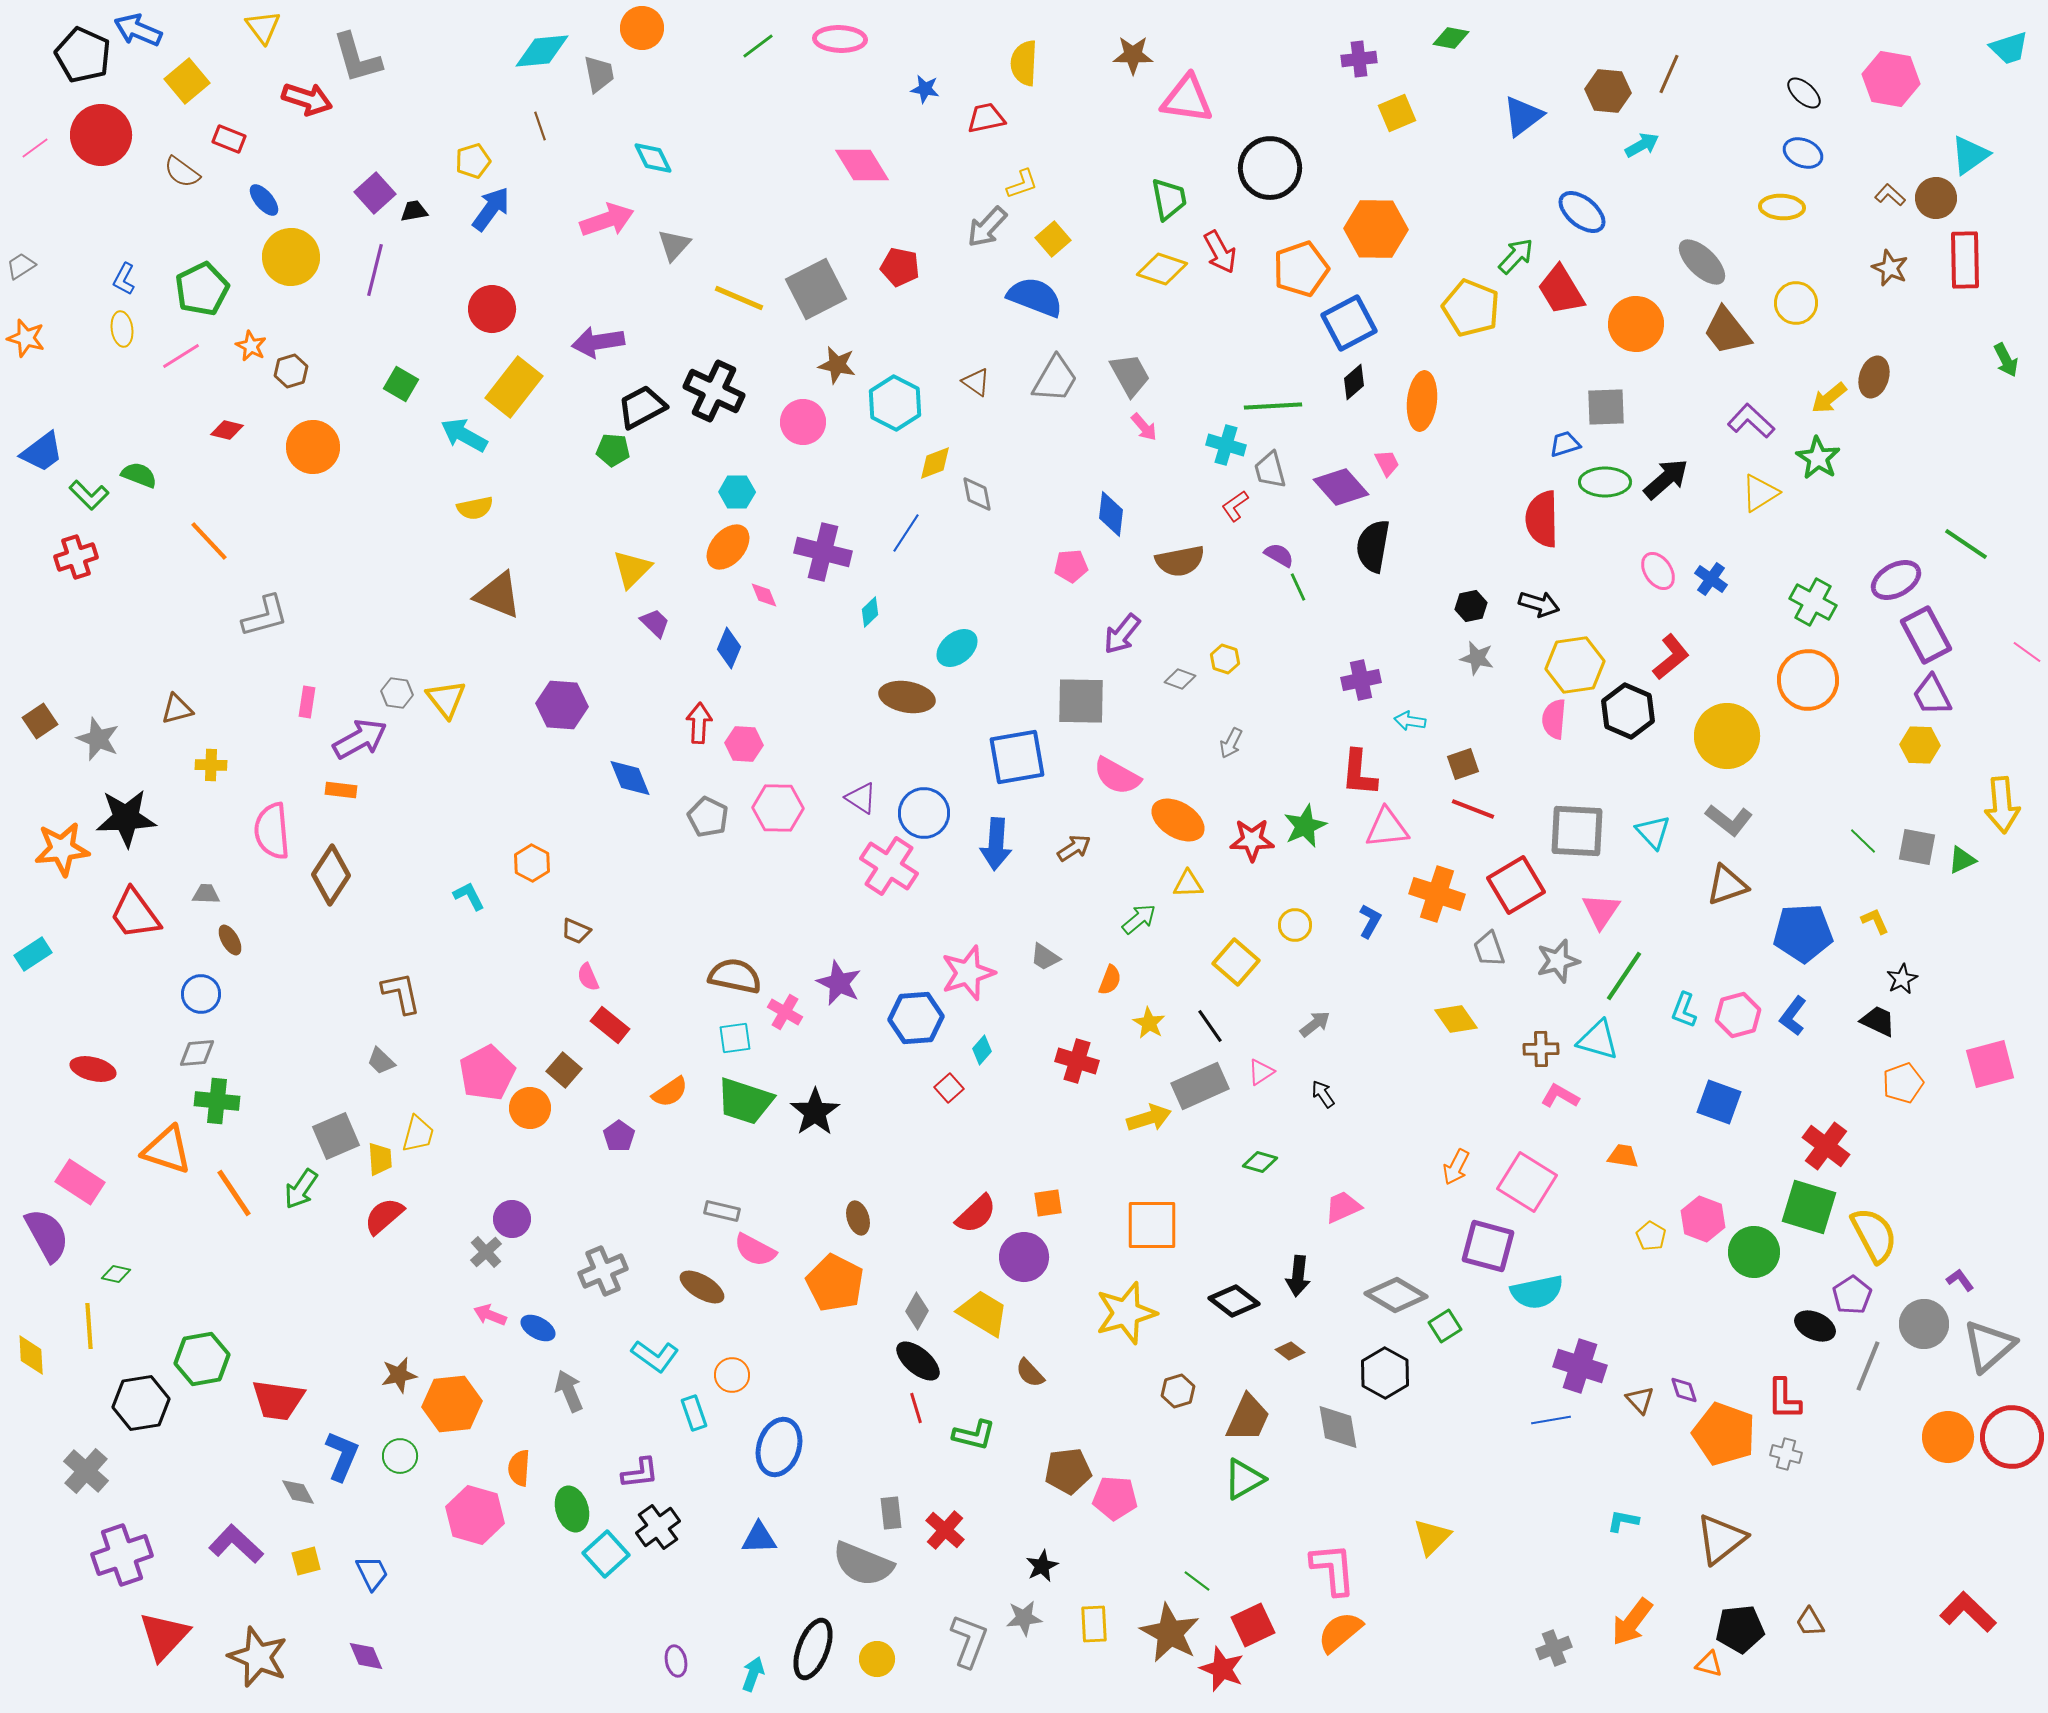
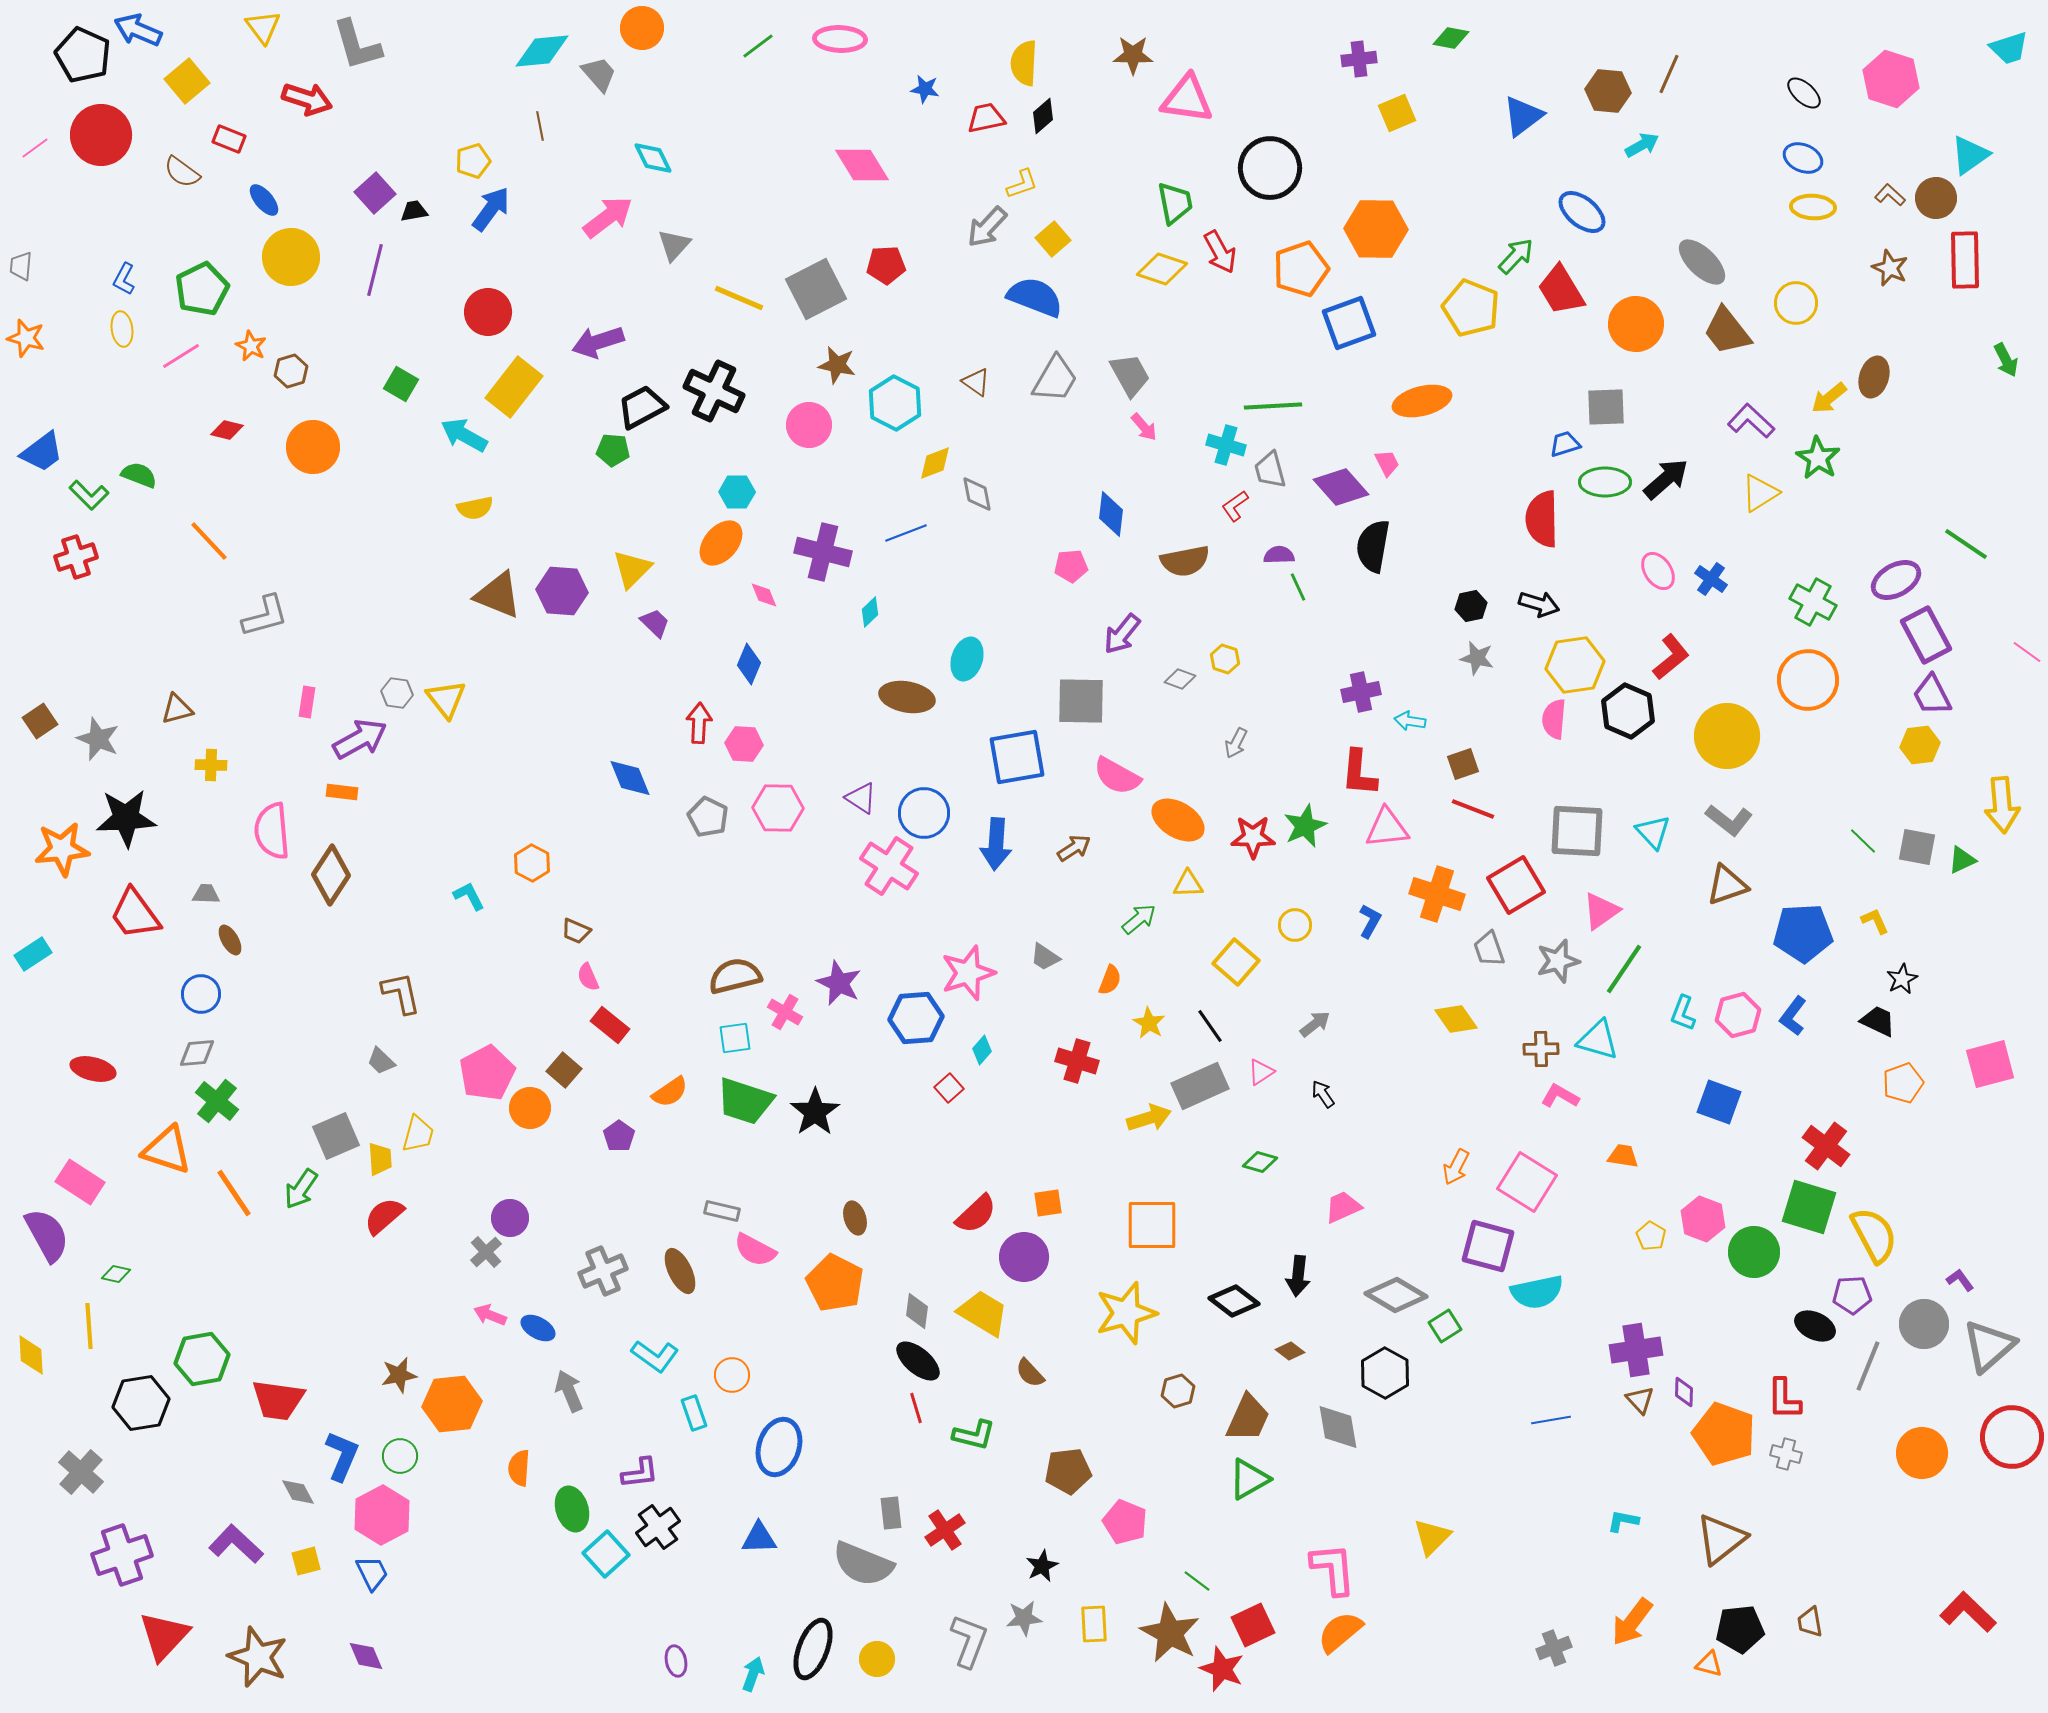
gray L-shape at (357, 58): moved 13 px up
gray trapezoid at (599, 74): rotated 30 degrees counterclockwise
pink hexagon at (1891, 79): rotated 8 degrees clockwise
brown line at (540, 126): rotated 8 degrees clockwise
blue ellipse at (1803, 153): moved 5 px down
green trapezoid at (1169, 199): moved 6 px right, 4 px down
yellow ellipse at (1782, 207): moved 31 px right
pink arrow at (607, 220): moved 1 px right, 3 px up; rotated 18 degrees counterclockwise
gray trapezoid at (21, 266): rotated 52 degrees counterclockwise
red pentagon at (900, 267): moved 14 px left, 2 px up; rotated 15 degrees counterclockwise
red circle at (492, 309): moved 4 px left, 3 px down
blue square at (1349, 323): rotated 8 degrees clockwise
purple arrow at (598, 342): rotated 9 degrees counterclockwise
black diamond at (1354, 382): moved 311 px left, 266 px up
orange ellipse at (1422, 401): rotated 70 degrees clockwise
pink circle at (803, 422): moved 6 px right, 3 px down
blue line at (906, 533): rotated 36 degrees clockwise
orange ellipse at (728, 547): moved 7 px left, 4 px up
purple semicircle at (1279, 555): rotated 32 degrees counterclockwise
brown semicircle at (1180, 561): moved 5 px right
blue diamond at (729, 648): moved 20 px right, 16 px down
cyan ellipse at (957, 648): moved 10 px right, 11 px down; rotated 33 degrees counterclockwise
purple cross at (1361, 680): moved 12 px down
purple hexagon at (562, 705): moved 114 px up
gray arrow at (1231, 743): moved 5 px right
yellow hexagon at (1920, 745): rotated 9 degrees counterclockwise
orange rectangle at (341, 790): moved 1 px right, 2 px down
red star at (1252, 840): moved 1 px right, 3 px up
pink triangle at (1601, 911): rotated 21 degrees clockwise
brown semicircle at (735, 976): rotated 26 degrees counterclockwise
green line at (1624, 976): moved 7 px up
cyan L-shape at (1684, 1010): moved 1 px left, 3 px down
green cross at (217, 1101): rotated 33 degrees clockwise
brown ellipse at (858, 1218): moved 3 px left
purple circle at (512, 1219): moved 2 px left, 1 px up
brown ellipse at (702, 1287): moved 22 px left, 16 px up; rotated 33 degrees clockwise
purple pentagon at (1852, 1295): rotated 30 degrees clockwise
gray diamond at (917, 1311): rotated 21 degrees counterclockwise
purple cross at (1580, 1366): moved 56 px right, 16 px up; rotated 27 degrees counterclockwise
purple diamond at (1684, 1390): moved 2 px down; rotated 20 degrees clockwise
orange circle at (1948, 1437): moved 26 px left, 16 px down
gray cross at (86, 1471): moved 5 px left, 1 px down
green triangle at (1244, 1479): moved 5 px right
pink pentagon at (1115, 1498): moved 10 px right, 24 px down; rotated 18 degrees clockwise
pink hexagon at (475, 1515): moved 93 px left; rotated 16 degrees clockwise
red cross at (945, 1530): rotated 15 degrees clockwise
brown trapezoid at (1810, 1622): rotated 20 degrees clockwise
